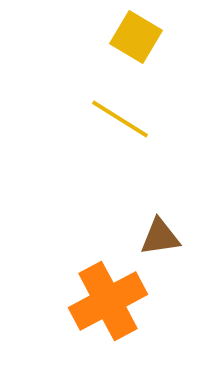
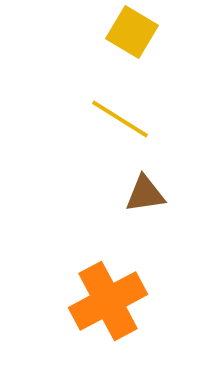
yellow square: moved 4 px left, 5 px up
brown triangle: moved 15 px left, 43 px up
